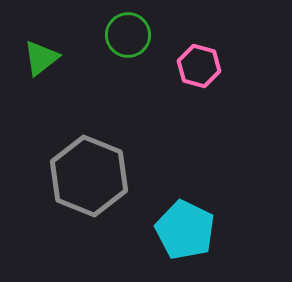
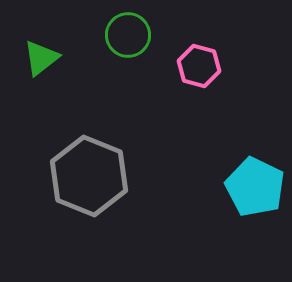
cyan pentagon: moved 70 px right, 43 px up
